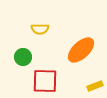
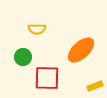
yellow semicircle: moved 3 px left
red square: moved 2 px right, 3 px up
